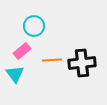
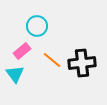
cyan circle: moved 3 px right
orange line: rotated 42 degrees clockwise
